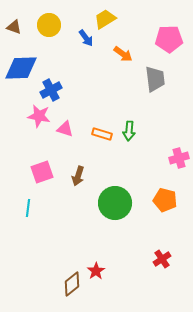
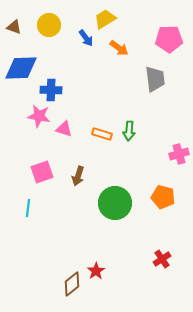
orange arrow: moved 4 px left, 6 px up
blue cross: rotated 30 degrees clockwise
pink triangle: moved 1 px left
pink cross: moved 4 px up
orange pentagon: moved 2 px left, 3 px up
